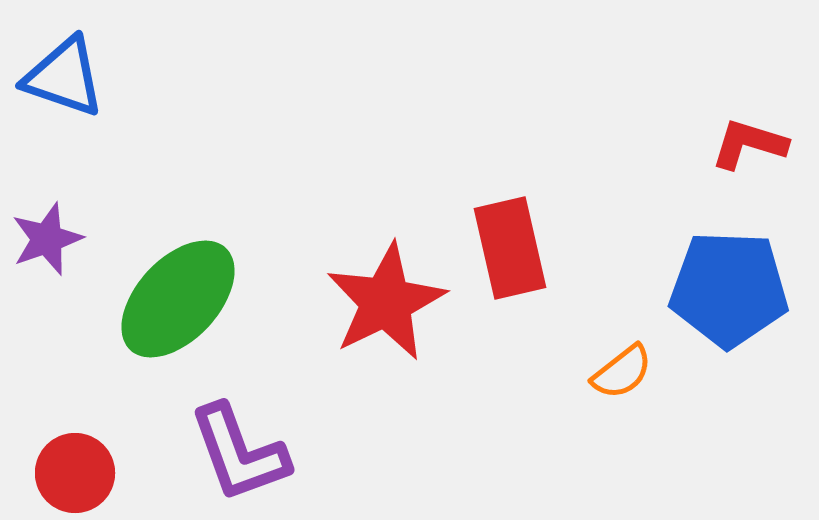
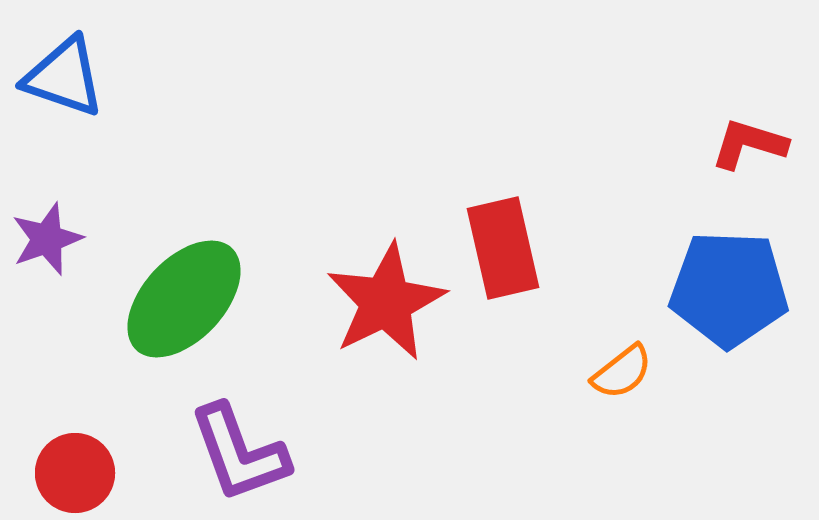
red rectangle: moved 7 px left
green ellipse: moved 6 px right
